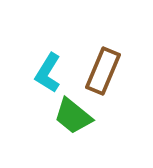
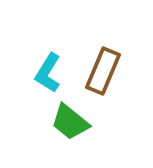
green trapezoid: moved 3 px left, 6 px down
